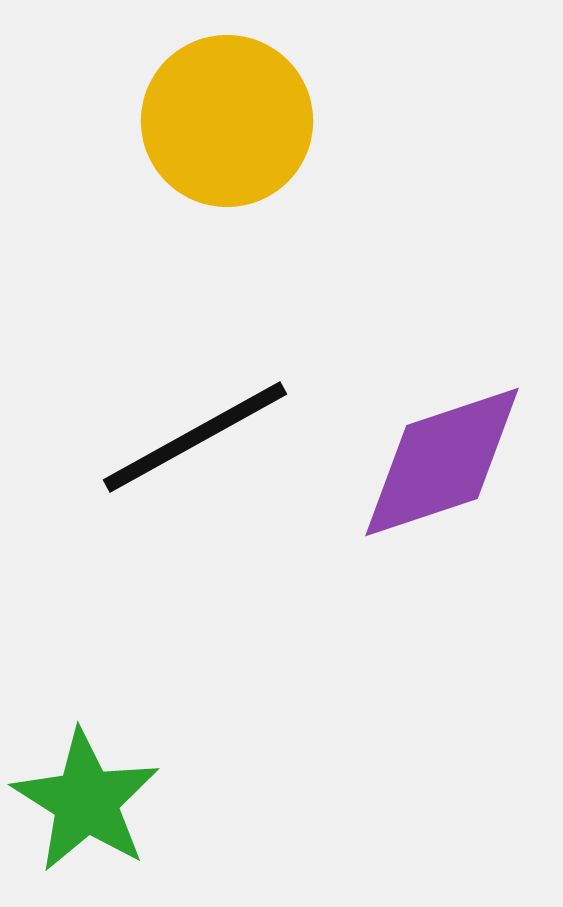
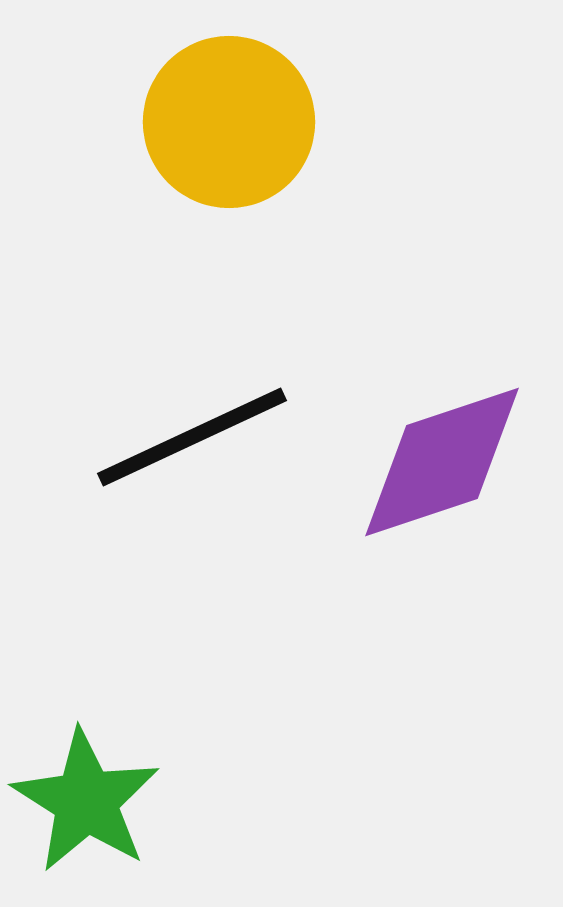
yellow circle: moved 2 px right, 1 px down
black line: moved 3 px left; rotated 4 degrees clockwise
